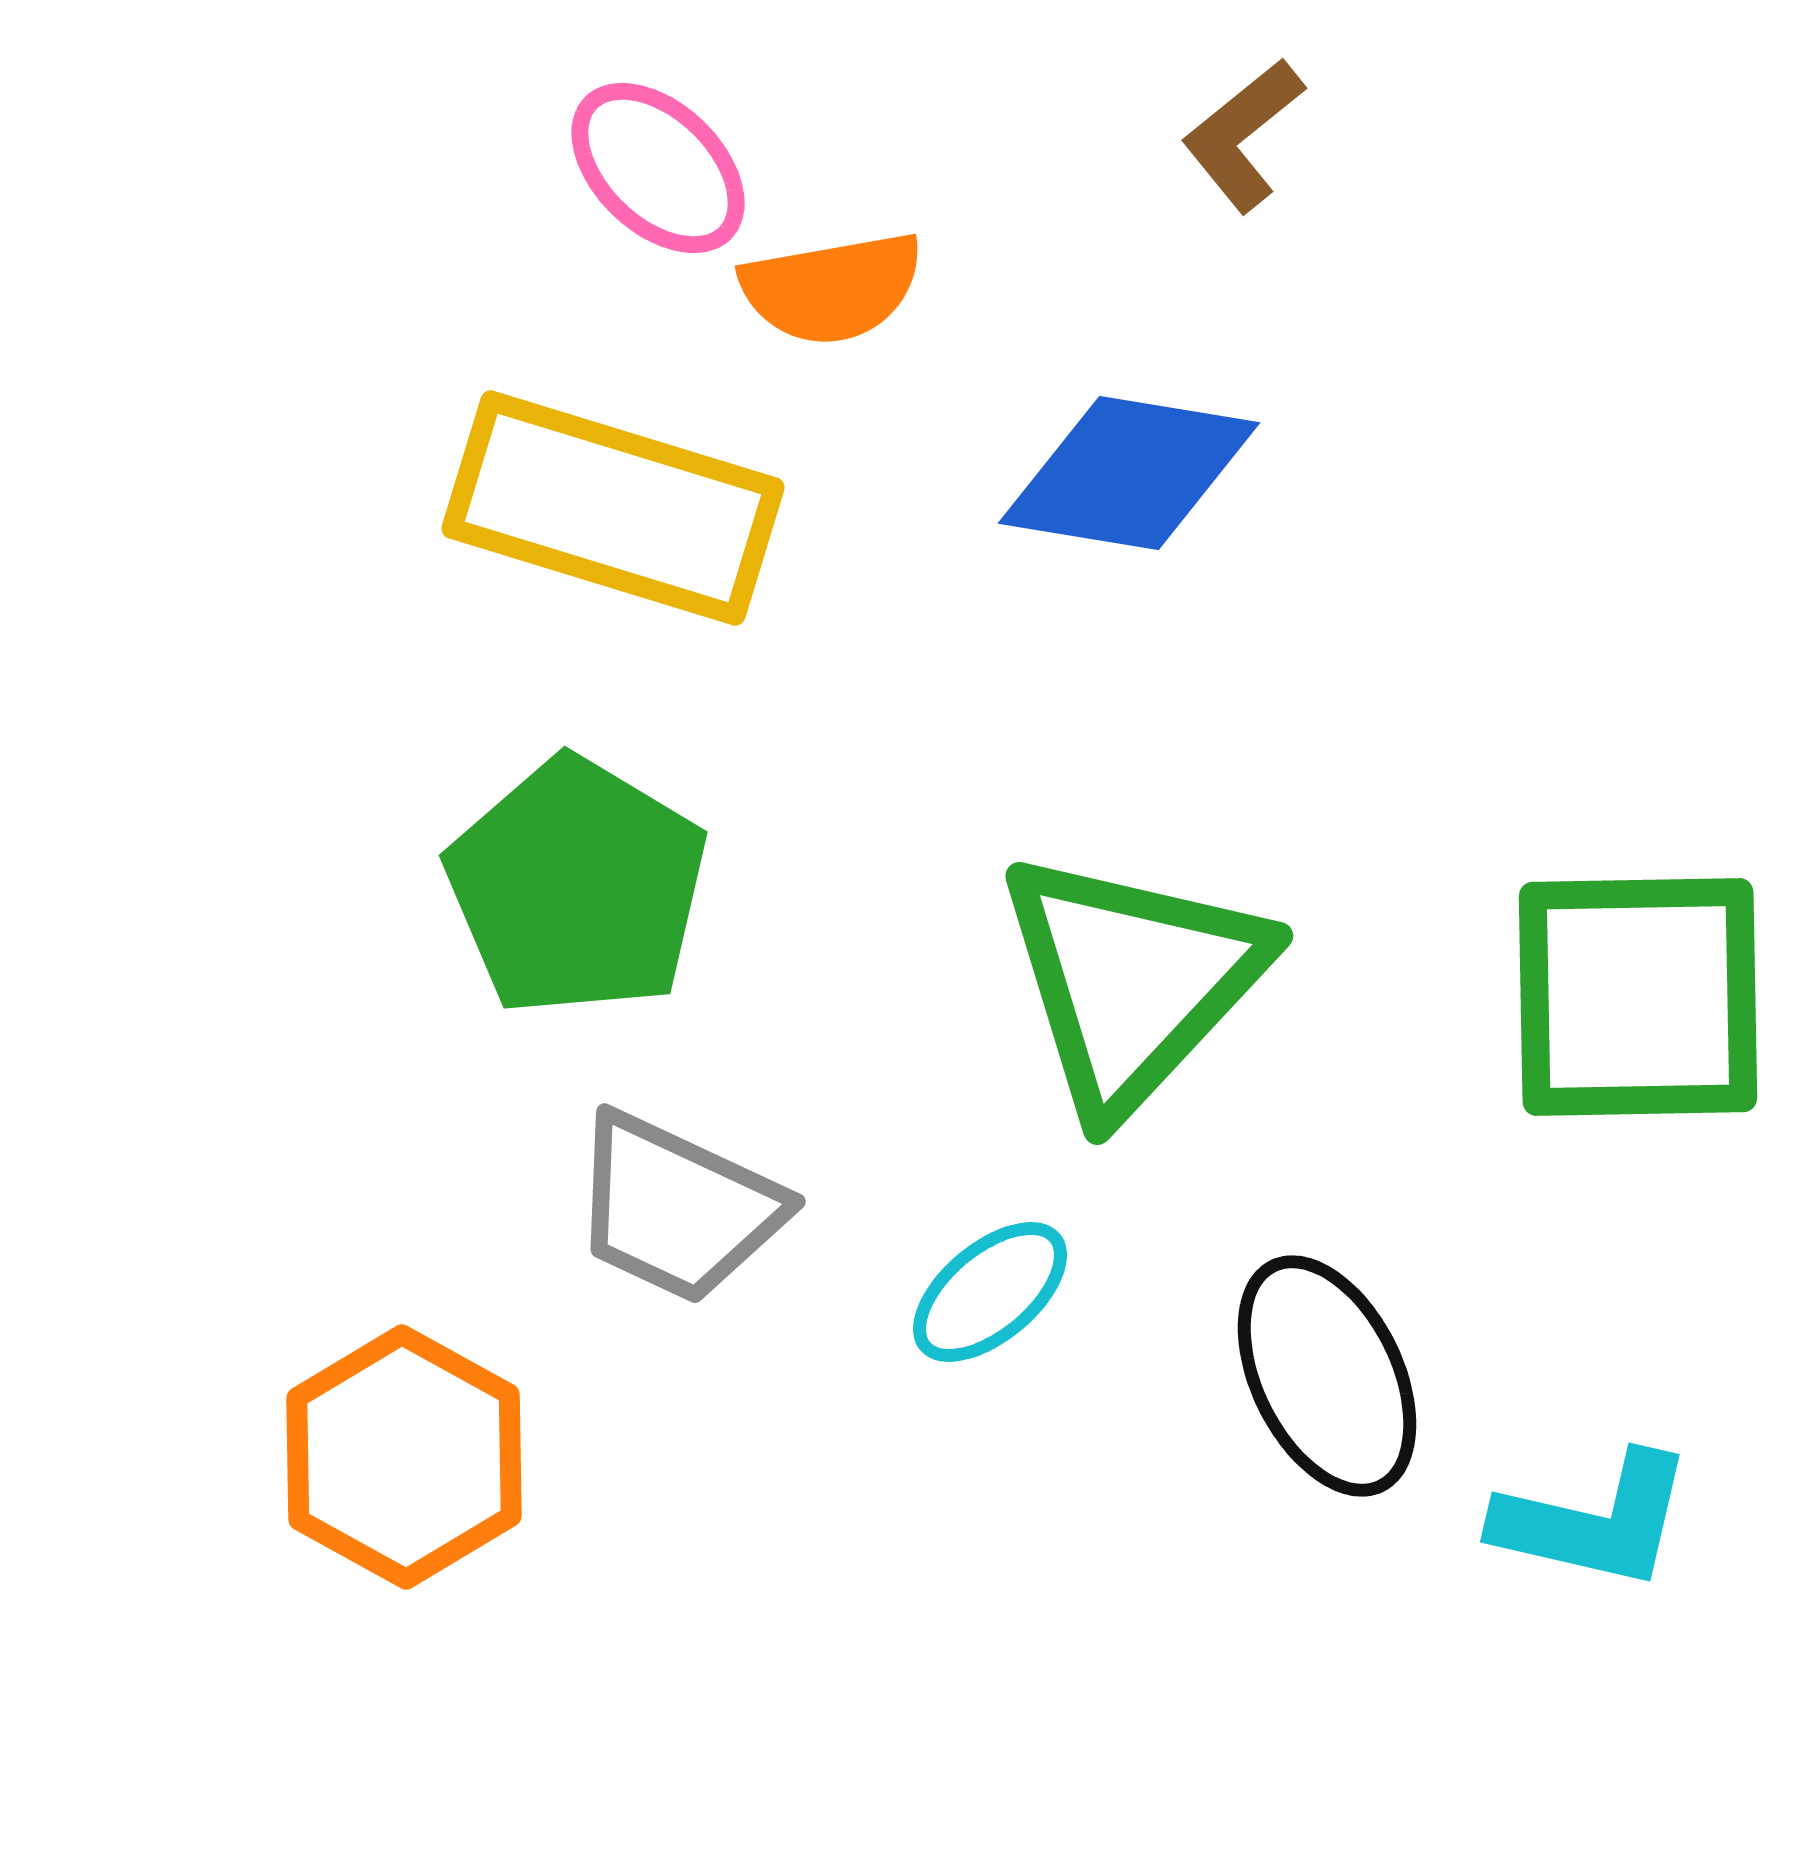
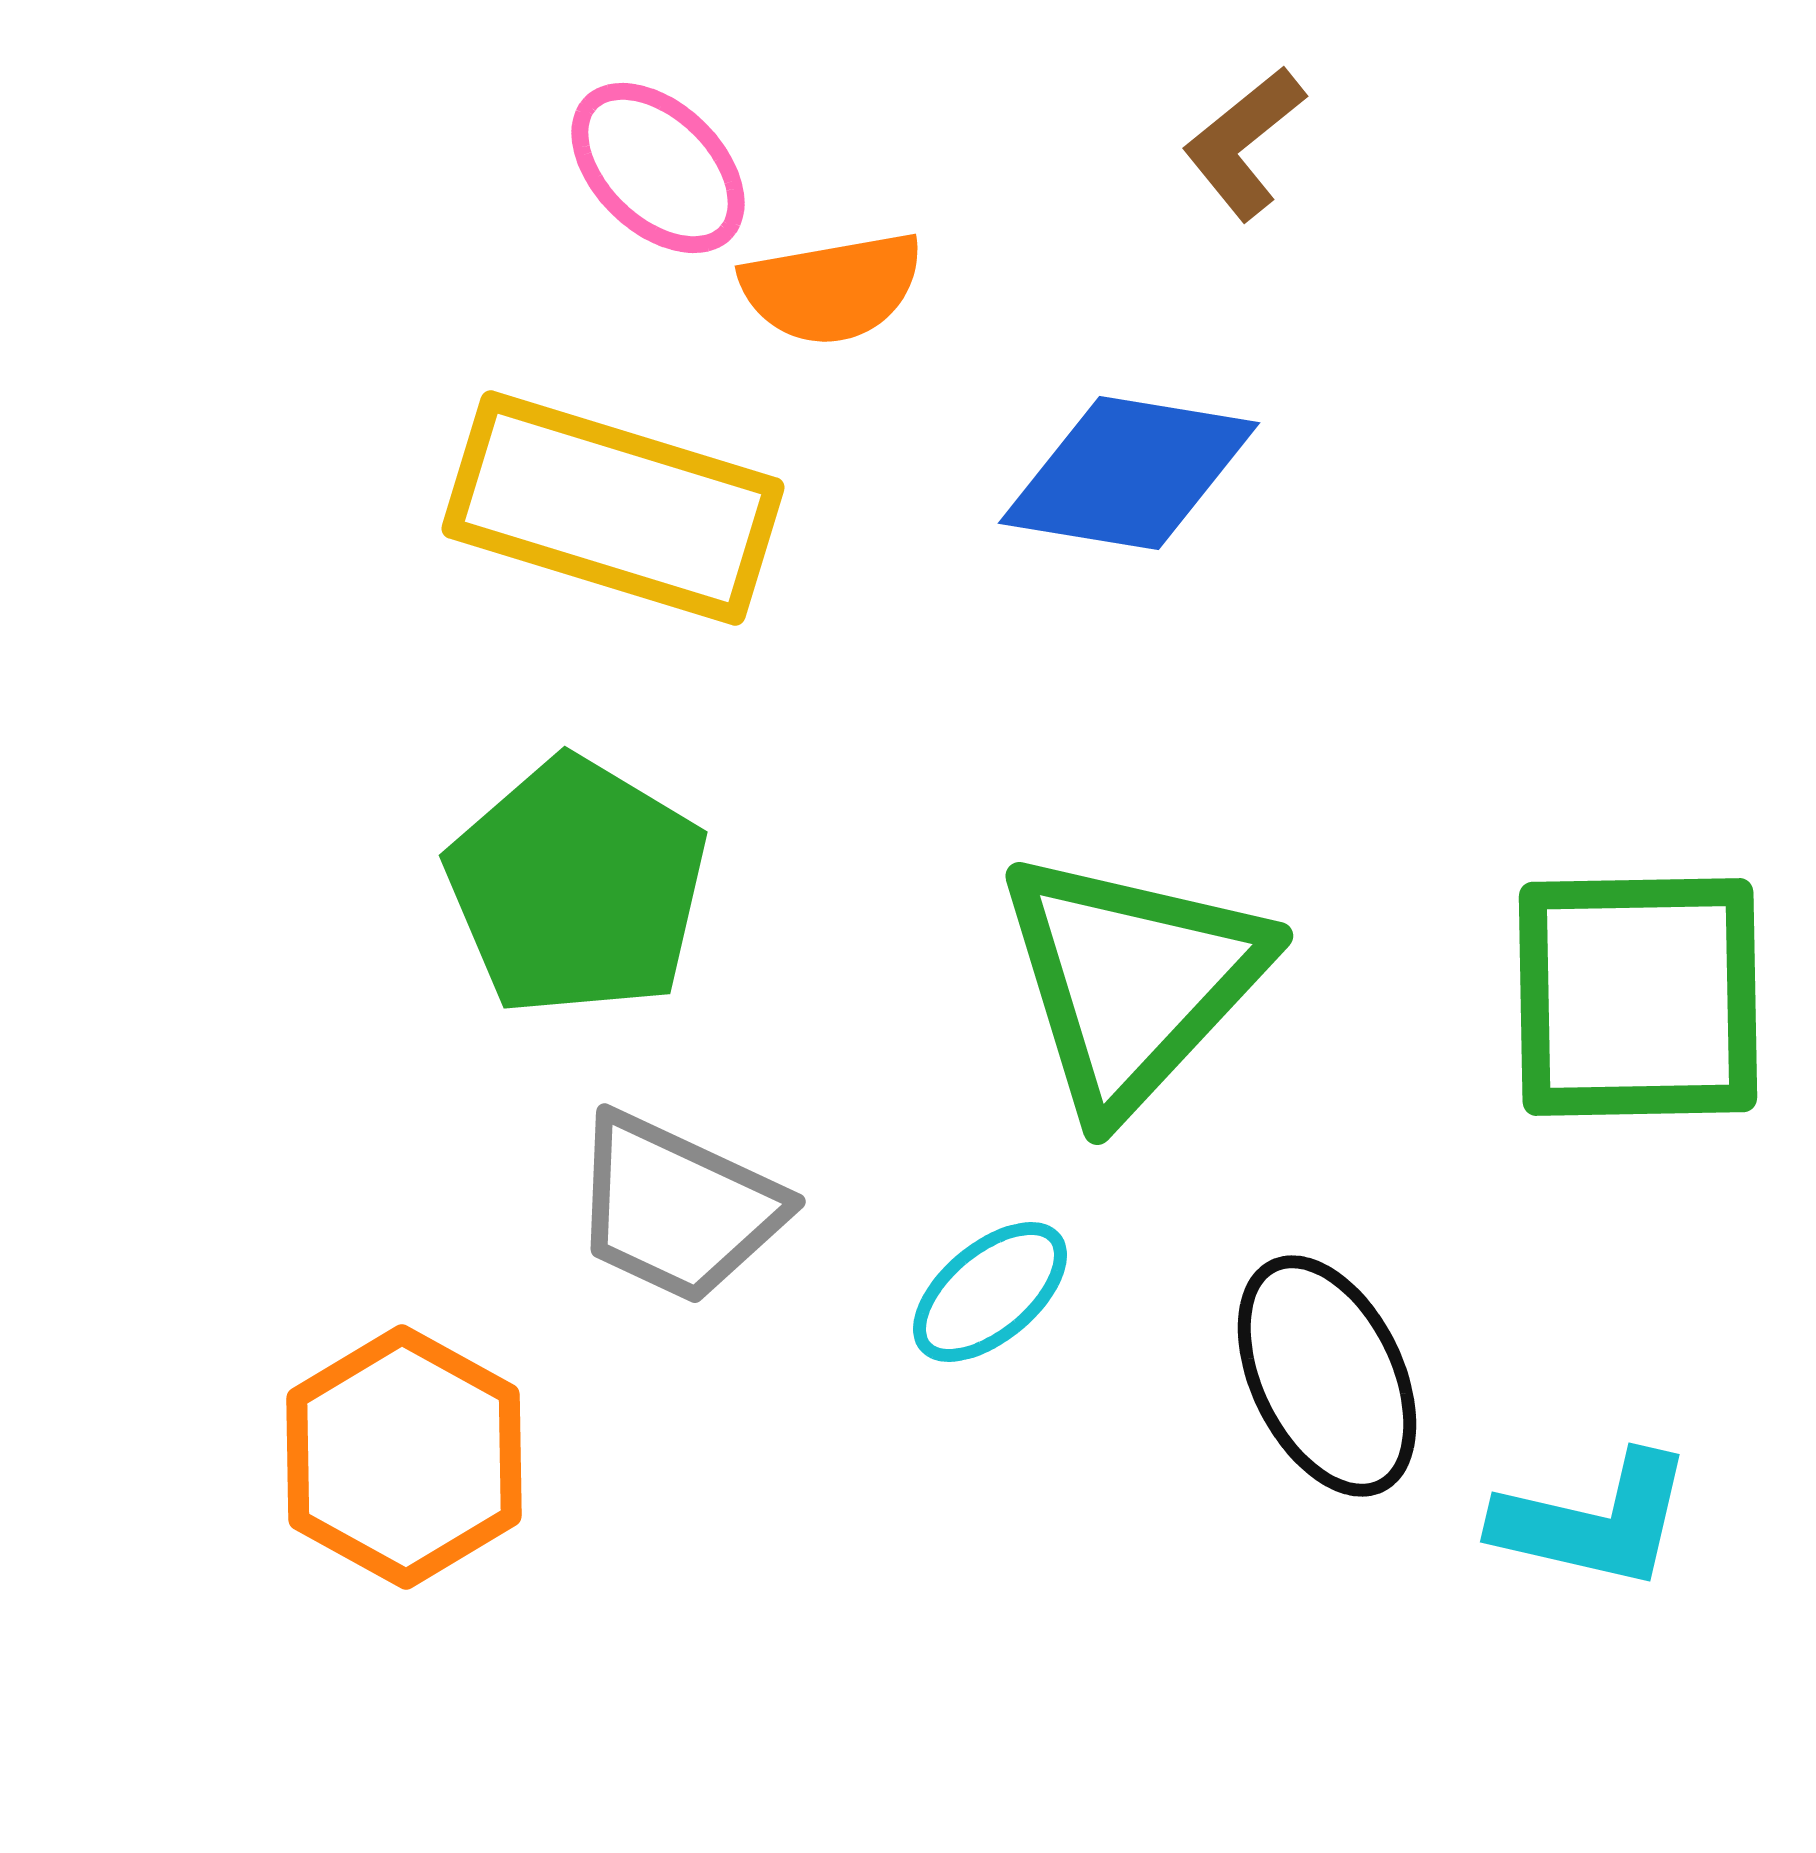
brown L-shape: moved 1 px right, 8 px down
